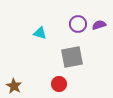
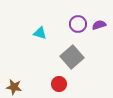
gray square: rotated 30 degrees counterclockwise
brown star: moved 1 px down; rotated 21 degrees counterclockwise
